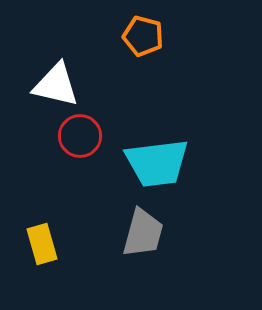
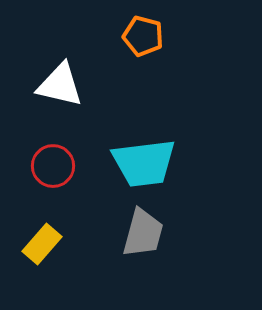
white triangle: moved 4 px right
red circle: moved 27 px left, 30 px down
cyan trapezoid: moved 13 px left
yellow rectangle: rotated 57 degrees clockwise
